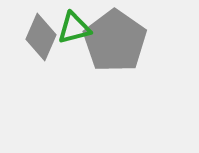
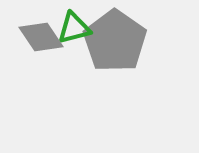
gray diamond: rotated 57 degrees counterclockwise
